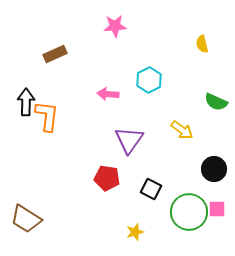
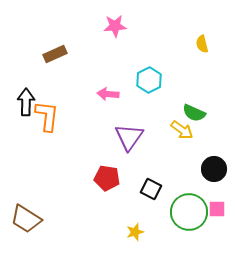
green semicircle: moved 22 px left, 11 px down
purple triangle: moved 3 px up
